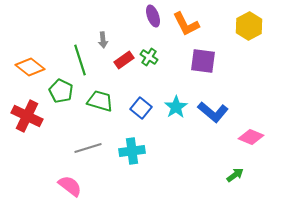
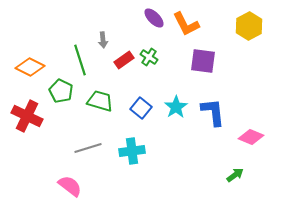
purple ellipse: moved 1 px right, 2 px down; rotated 25 degrees counterclockwise
orange diamond: rotated 12 degrees counterclockwise
blue L-shape: rotated 136 degrees counterclockwise
